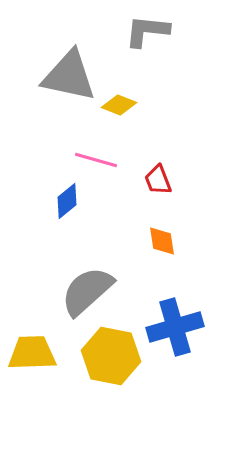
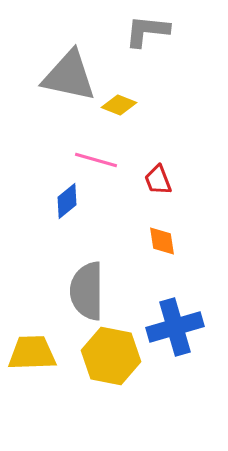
gray semicircle: rotated 48 degrees counterclockwise
